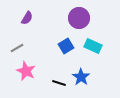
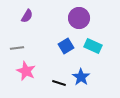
purple semicircle: moved 2 px up
gray line: rotated 24 degrees clockwise
